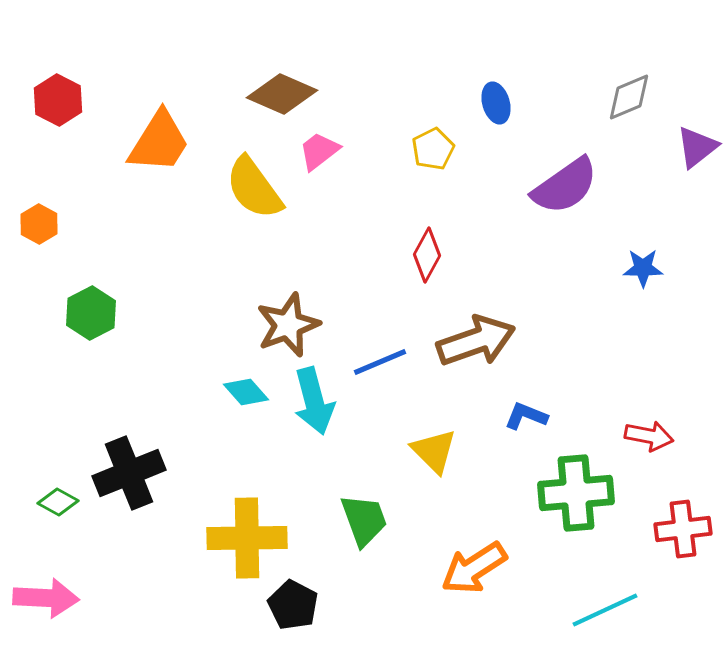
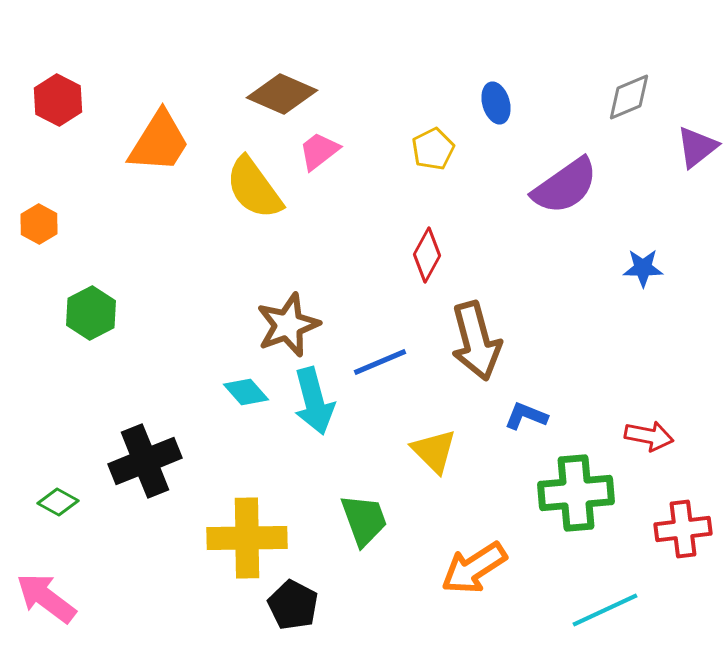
brown arrow: rotated 94 degrees clockwise
black cross: moved 16 px right, 12 px up
pink arrow: rotated 146 degrees counterclockwise
